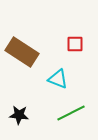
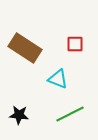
brown rectangle: moved 3 px right, 4 px up
green line: moved 1 px left, 1 px down
